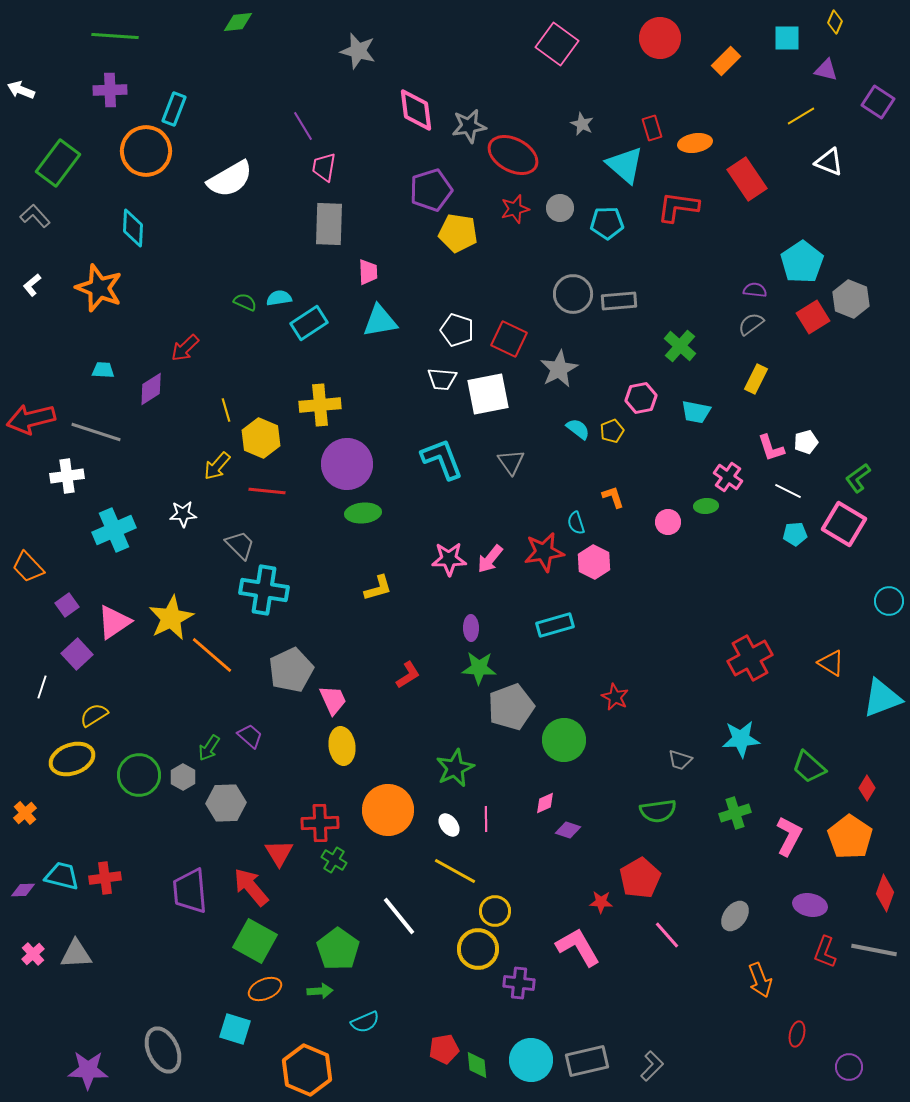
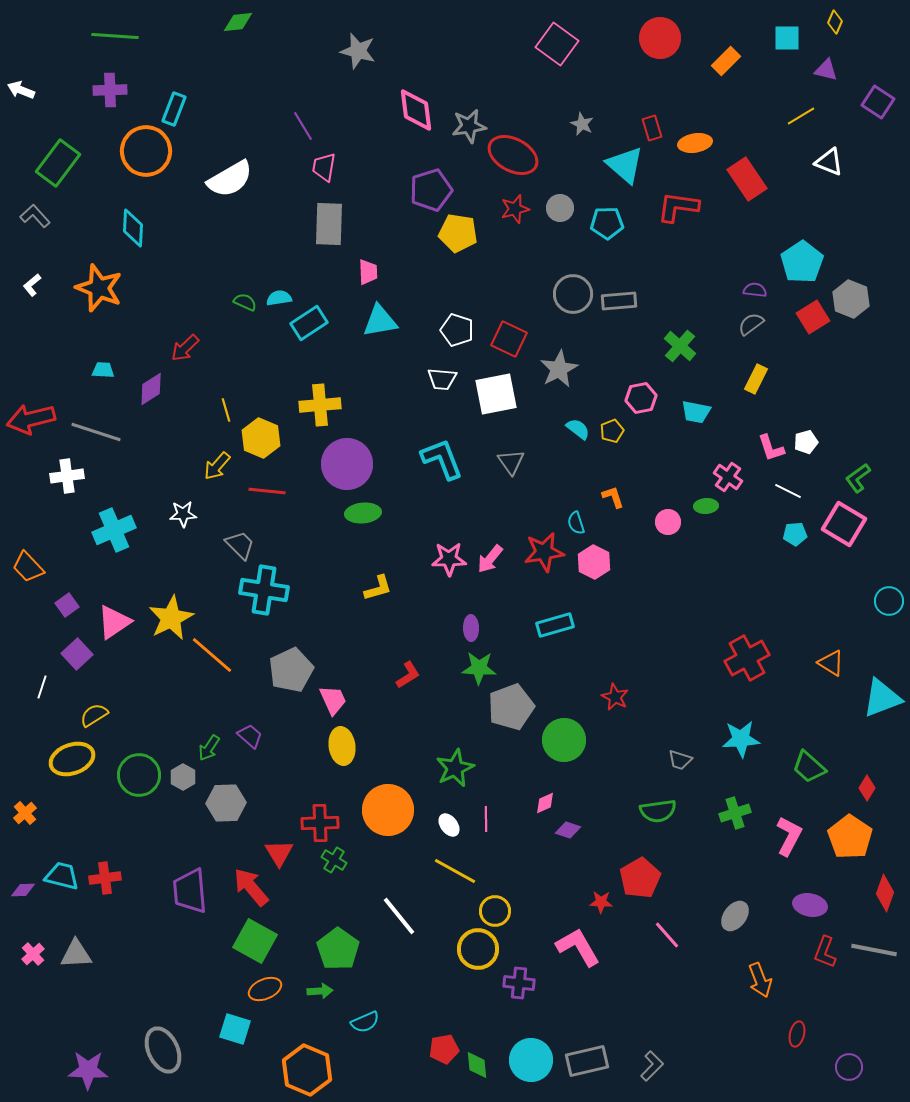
white square at (488, 394): moved 8 px right
red cross at (750, 658): moved 3 px left
